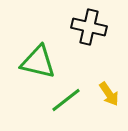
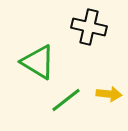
green triangle: rotated 18 degrees clockwise
yellow arrow: rotated 50 degrees counterclockwise
